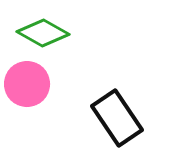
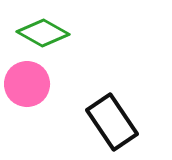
black rectangle: moved 5 px left, 4 px down
